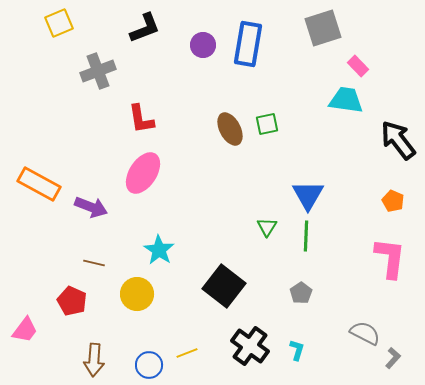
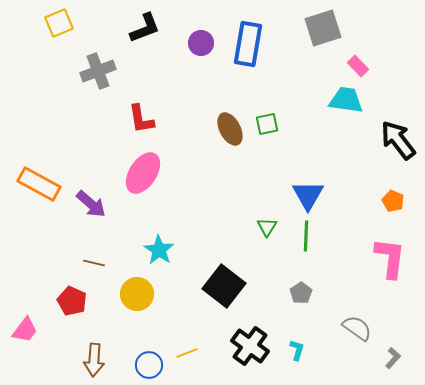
purple circle: moved 2 px left, 2 px up
purple arrow: moved 3 px up; rotated 20 degrees clockwise
gray semicircle: moved 8 px left, 5 px up; rotated 8 degrees clockwise
